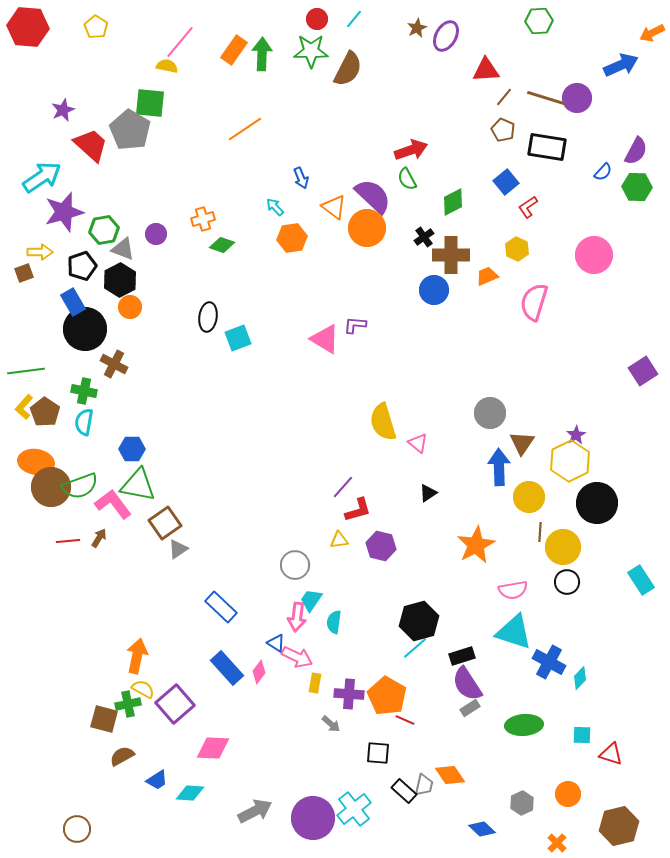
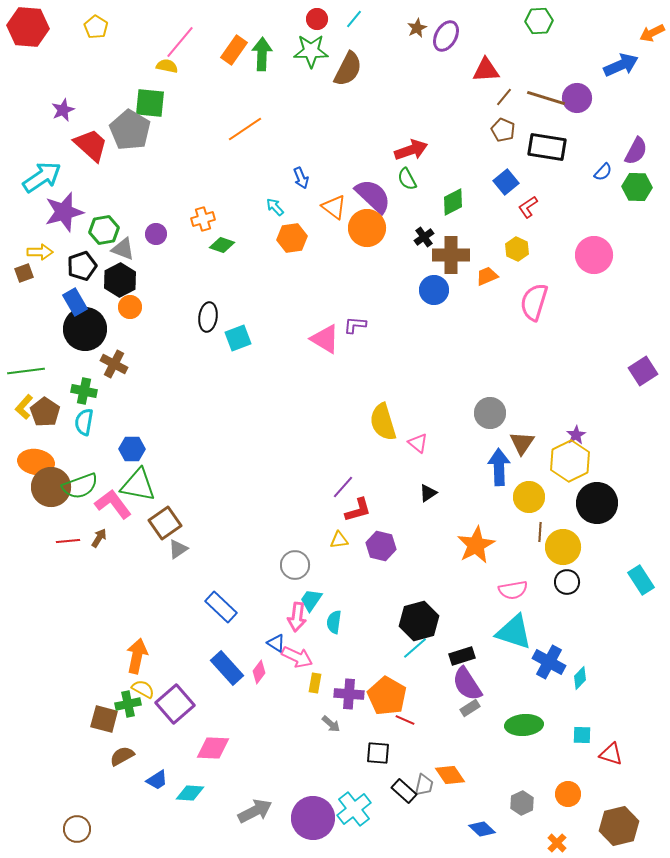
blue rectangle at (73, 302): moved 2 px right
